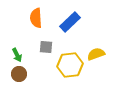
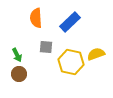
yellow hexagon: moved 1 px right, 3 px up; rotated 20 degrees clockwise
